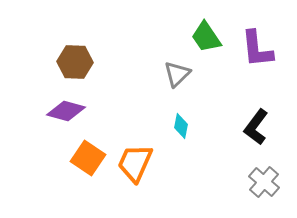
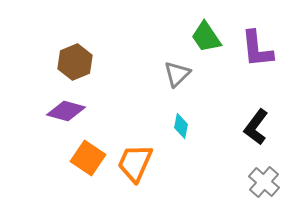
brown hexagon: rotated 24 degrees counterclockwise
